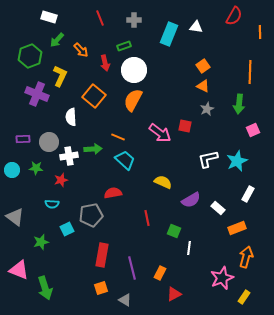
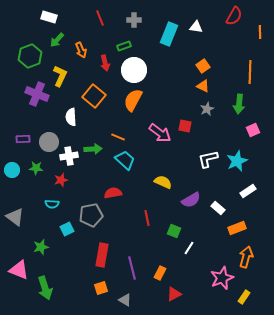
orange arrow at (81, 50): rotated 21 degrees clockwise
white rectangle at (248, 194): moved 3 px up; rotated 28 degrees clockwise
green star at (41, 242): moved 5 px down
white line at (189, 248): rotated 24 degrees clockwise
